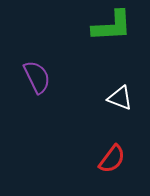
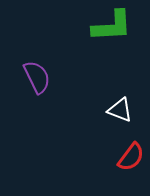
white triangle: moved 12 px down
red semicircle: moved 19 px right, 2 px up
